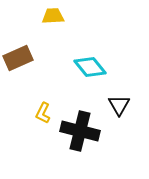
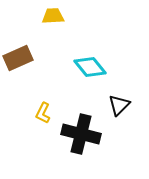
black triangle: rotated 15 degrees clockwise
black cross: moved 1 px right, 3 px down
